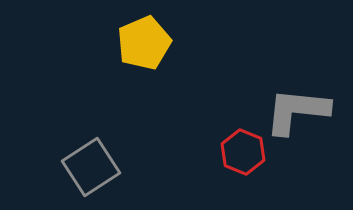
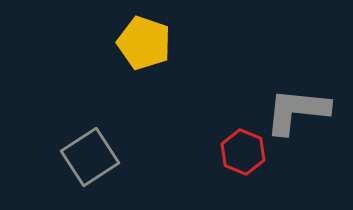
yellow pentagon: rotated 30 degrees counterclockwise
gray square: moved 1 px left, 10 px up
